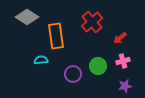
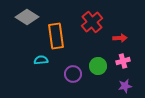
red arrow: rotated 144 degrees counterclockwise
